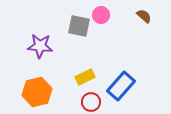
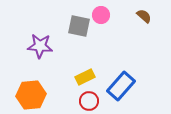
orange hexagon: moved 6 px left, 3 px down; rotated 8 degrees clockwise
red circle: moved 2 px left, 1 px up
